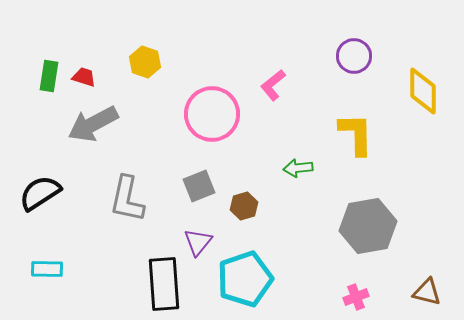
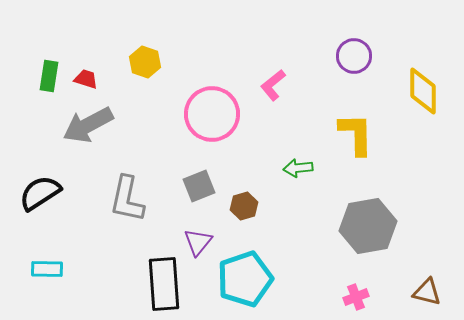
red trapezoid: moved 2 px right, 2 px down
gray arrow: moved 5 px left, 1 px down
